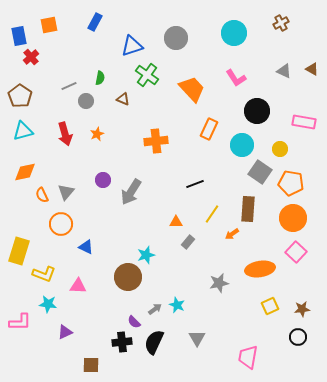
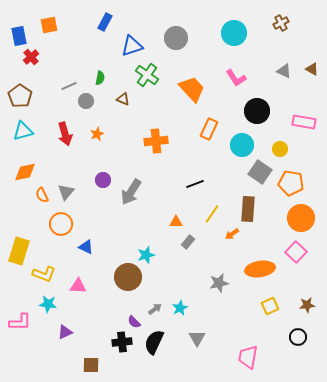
blue rectangle at (95, 22): moved 10 px right
orange circle at (293, 218): moved 8 px right
cyan star at (177, 305): moved 3 px right, 3 px down; rotated 21 degrees clockwise
brown star at (302, 309): moved 5 px right, 4 px up
